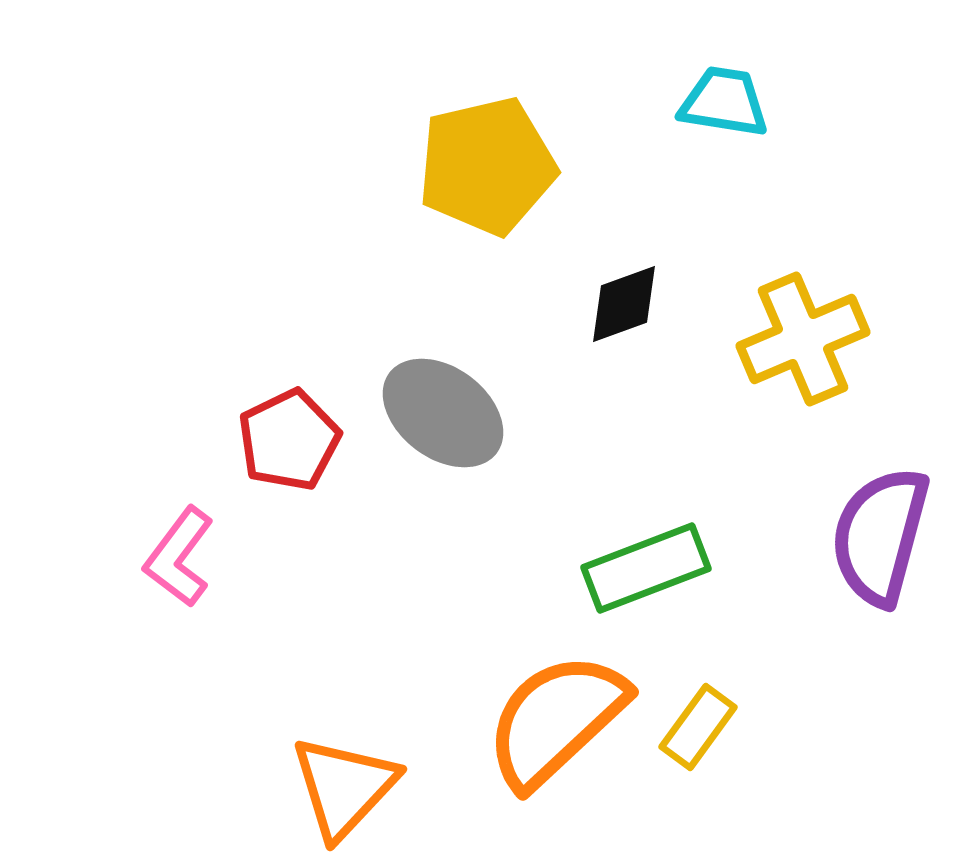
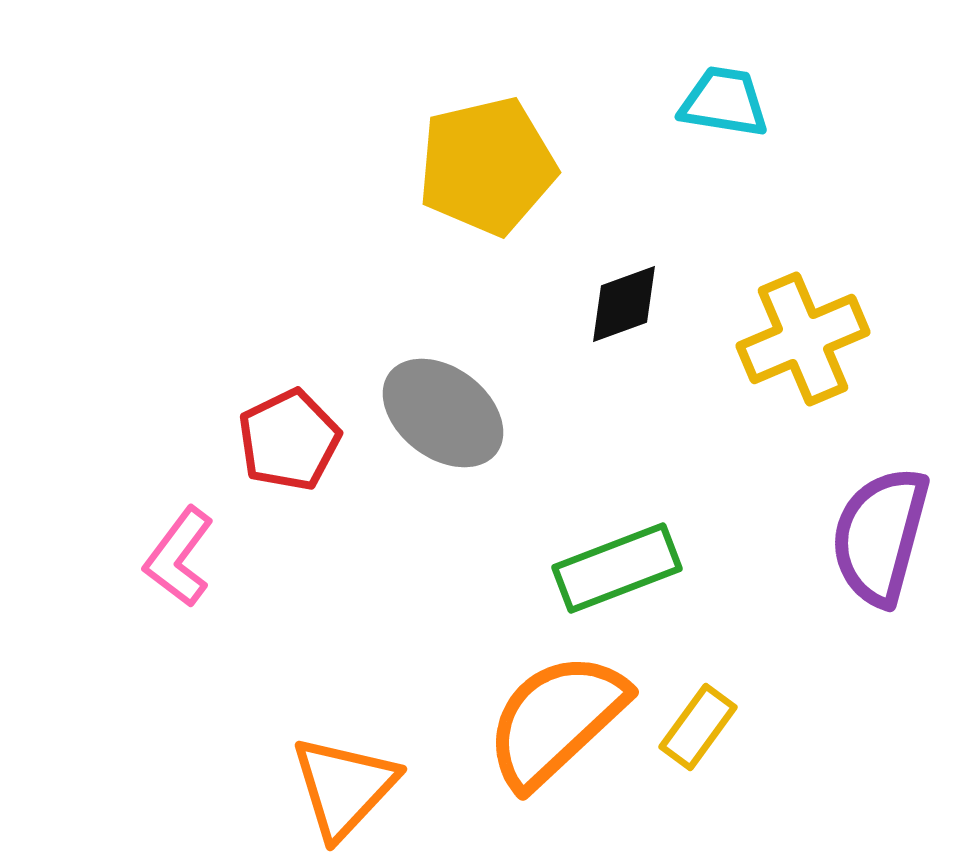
green rectangle: moved 29 px left
